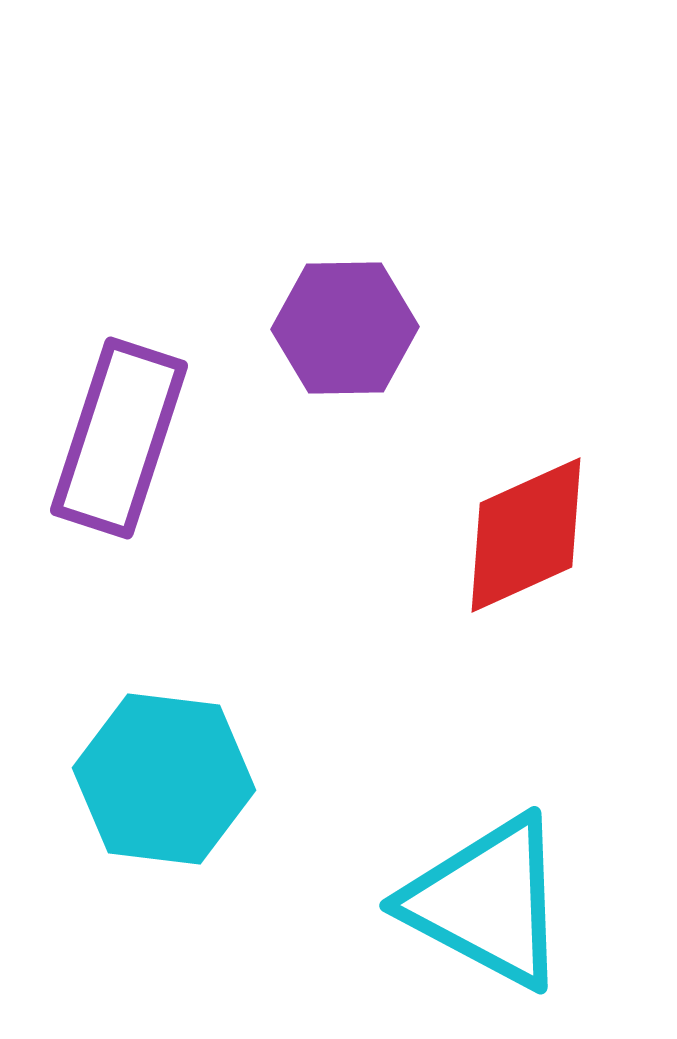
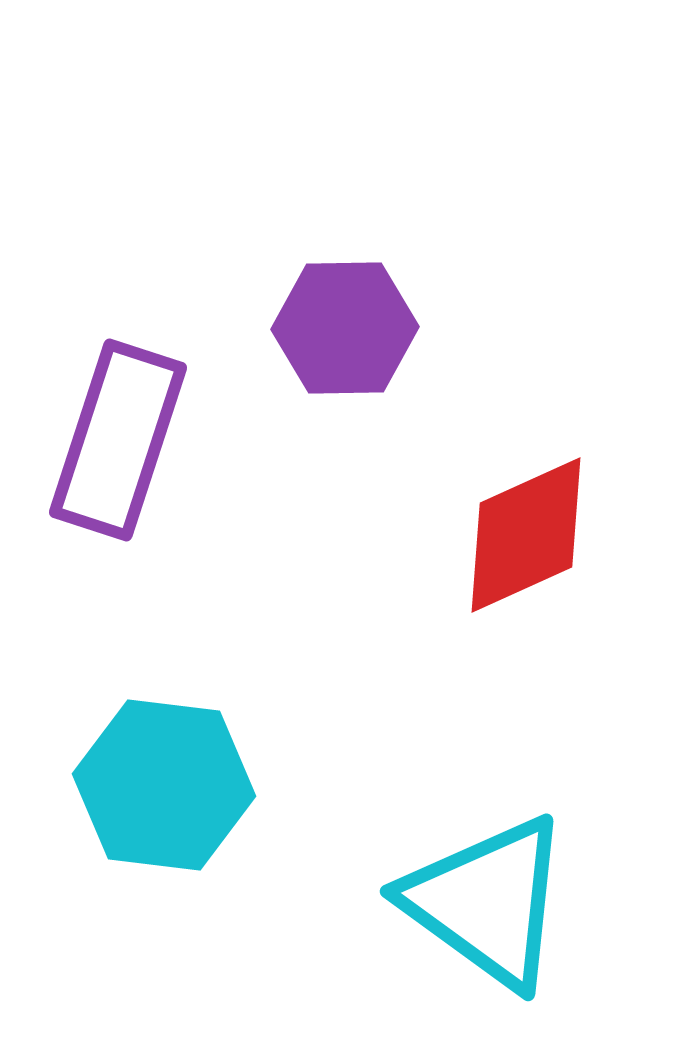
purple rectangle: moved 1 px left, 2 px down
cyan hexagon: moved 6 px down
cyan triangle: rotated 8 degrees clockwise
